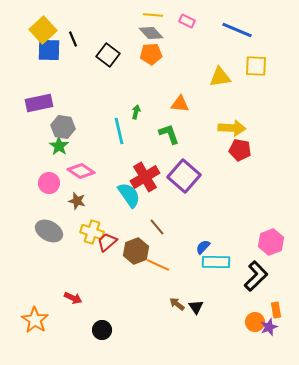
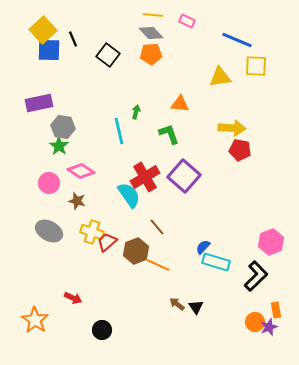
blue line at (237, 30): moved 10 px down
cyan rectangle at (216, 262): rotated 16 degrees clockwise
